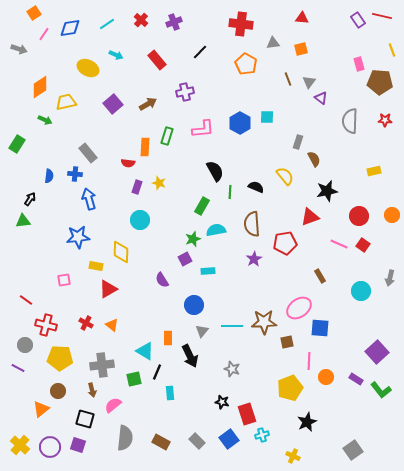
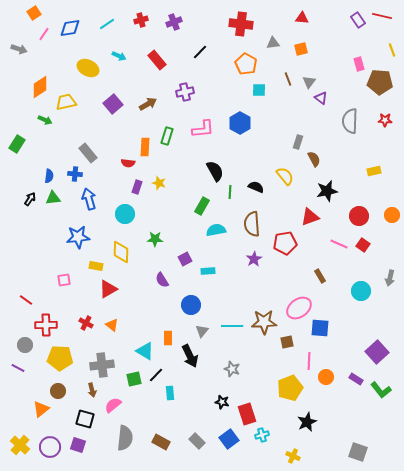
red cross at (141, 20): rotated 32 degrees clockwise
cyan arrow at (116, 55): moved 3 px right, 1 px down
cyan square at (267, 117): moved 8 px left, 27 px up
cyan circle at (140, 220): moved 15 px left, 6 px up
green triangle at (23, 221): moved 30 px right, 23 px up
green star at (193, 239): moved 38 px left; rotated 21 degrees clockwise
blue circle at (194, 305): moved 3 px left
red cross at (46, 325): rotated 15 degrees counterclockwise
black line at (157, 372): moved 1 px left, 3 px down; rotated 21 degrees clockwise
gray square at (353, 450): moved 5 px right, 2 px down; rotated 36 degrees counterclockwise
